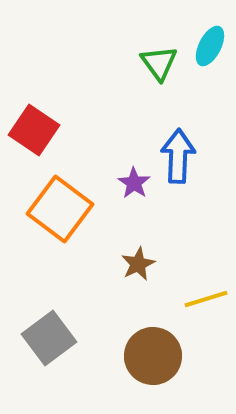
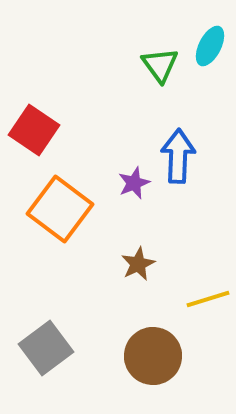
green triangle: moved 1 px right, 2 px down
purple star: rotated 16 degrees clockwise
yellow line: moved 2 px right
gray square: moved 3 px left, 10 px down
